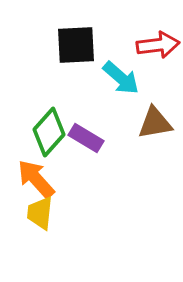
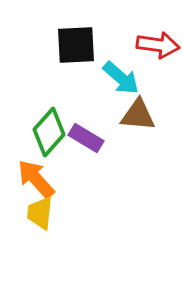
red arrow: rotated 15 degrees clockwise
brown triangle: moved 17 px left, 8 px up; rotated 15 degrees clockwise
